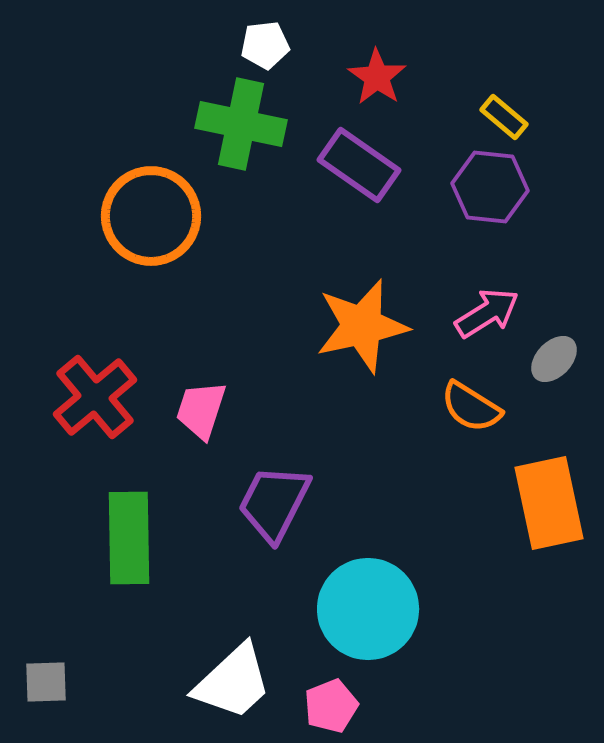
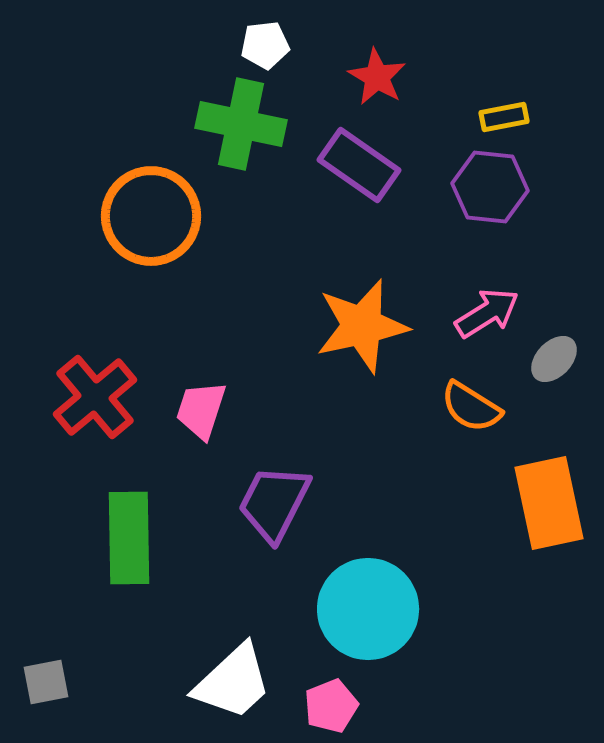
red star: rotated 4 degrees counterclockwise
yellow rectangle: rotated 51 degrees counterclockwise
gray square: rotated 9 degrees counterclockwise
